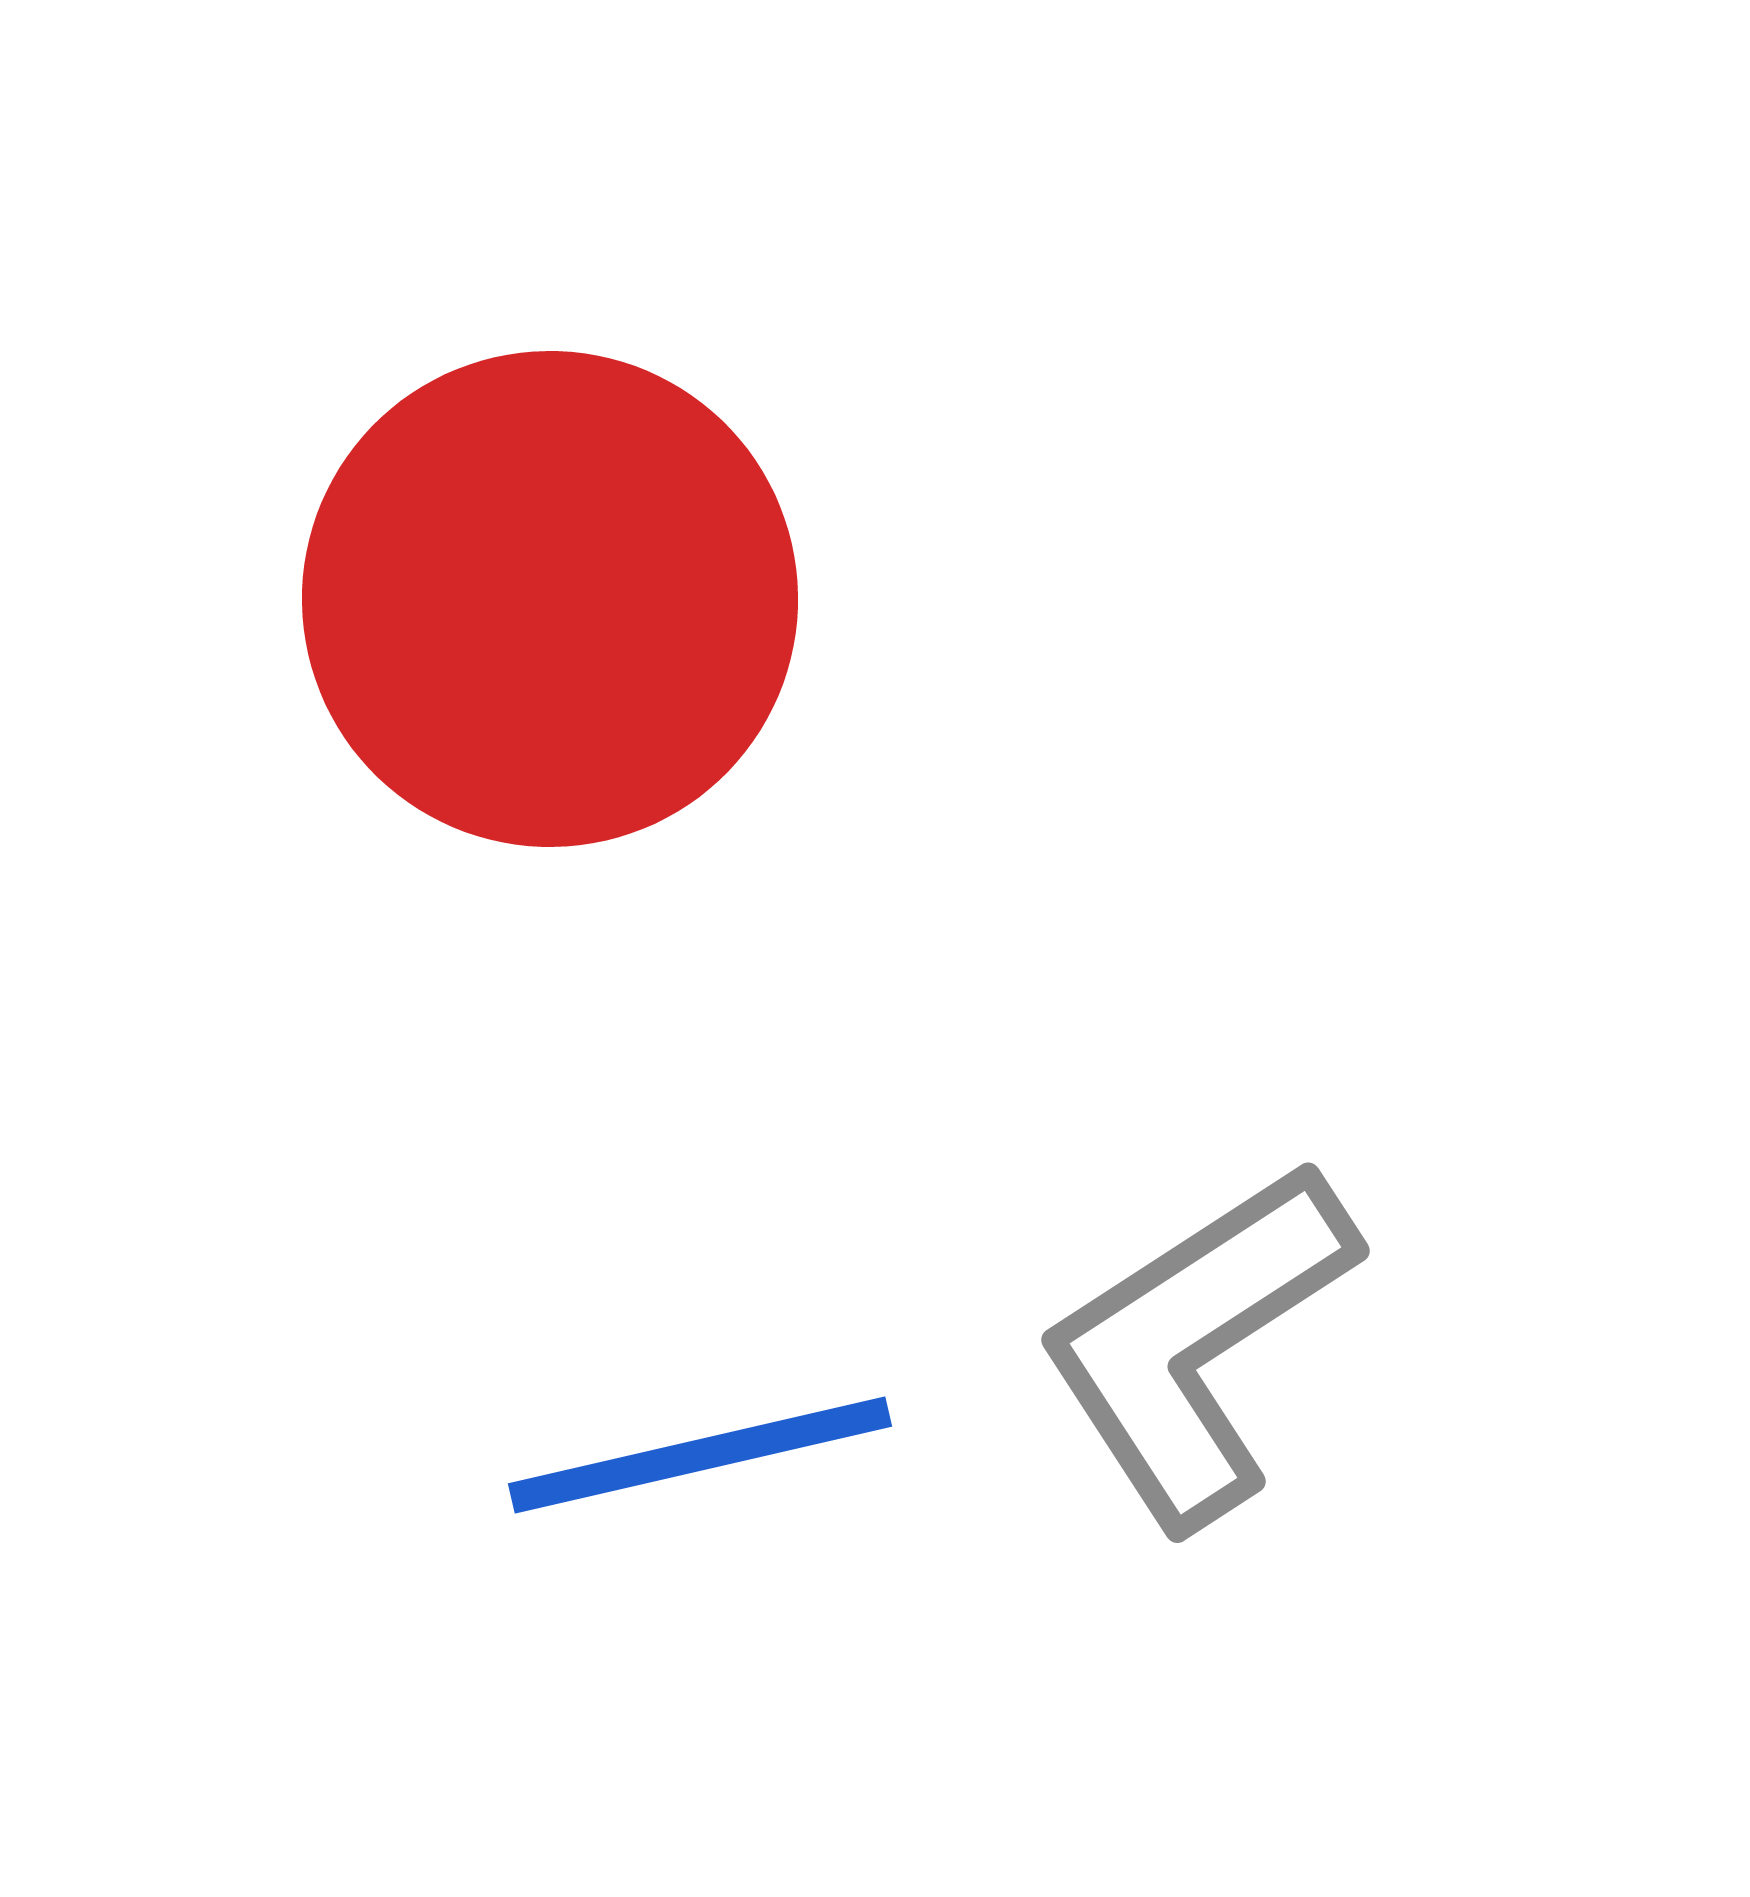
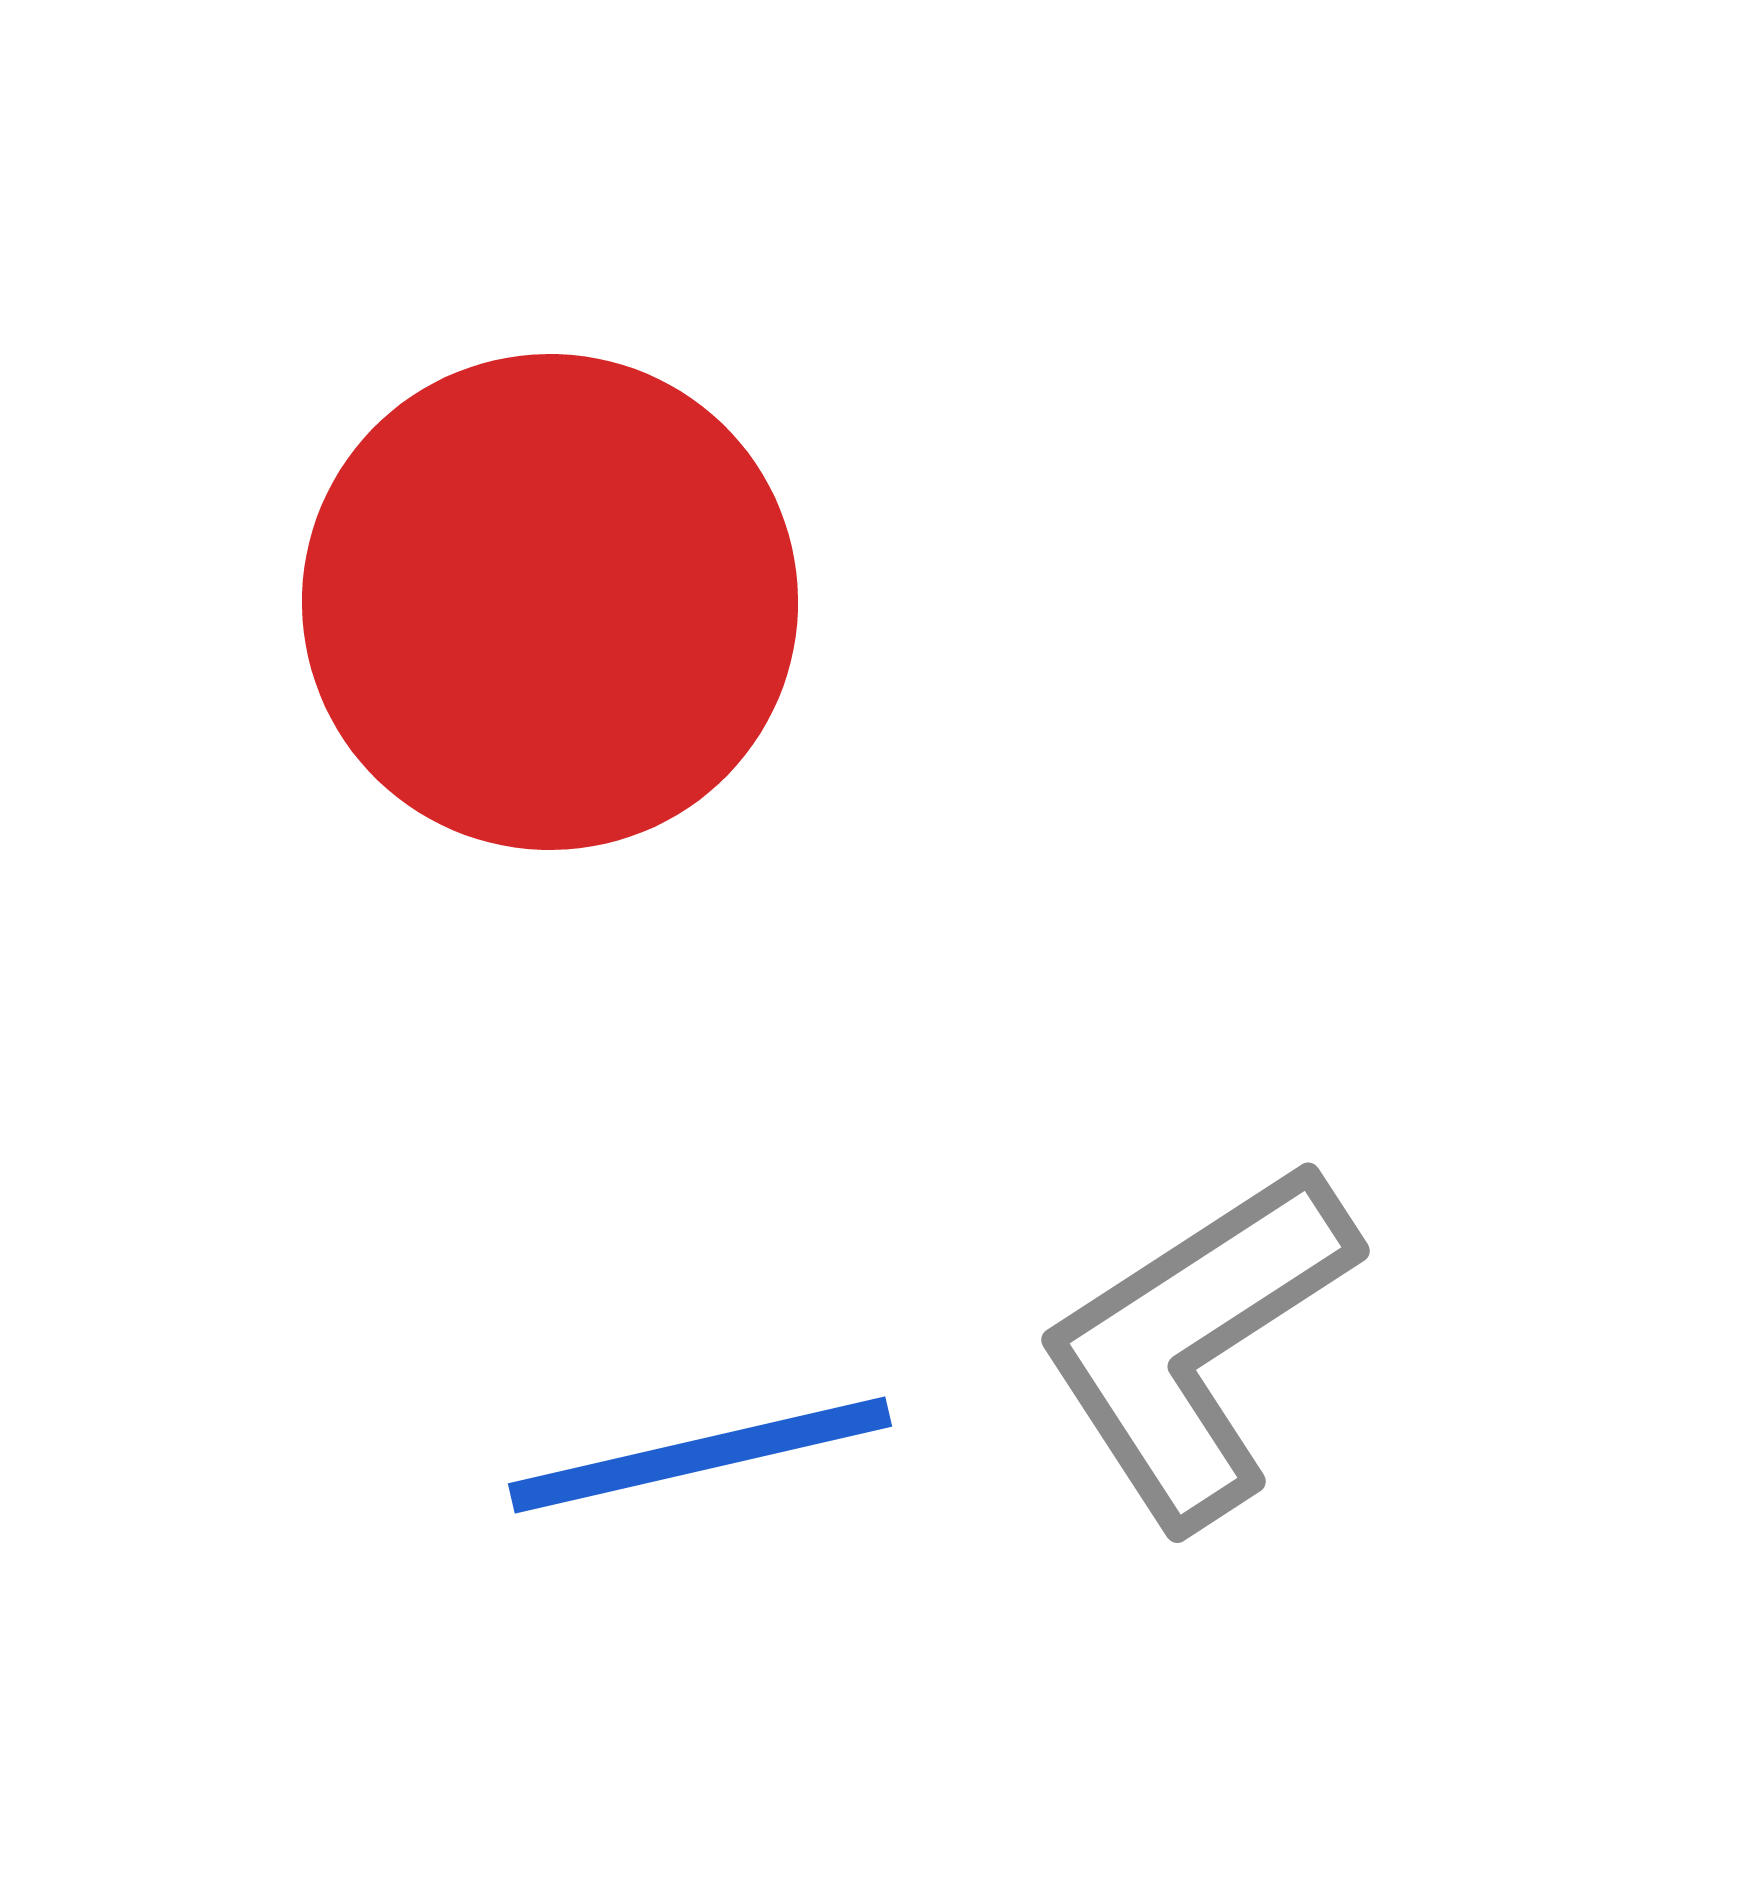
red circle: moved 3 px down
